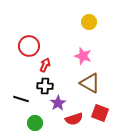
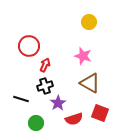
black cross: rotated 21 degrees counterclockwise
green circle: moved 1 px right
